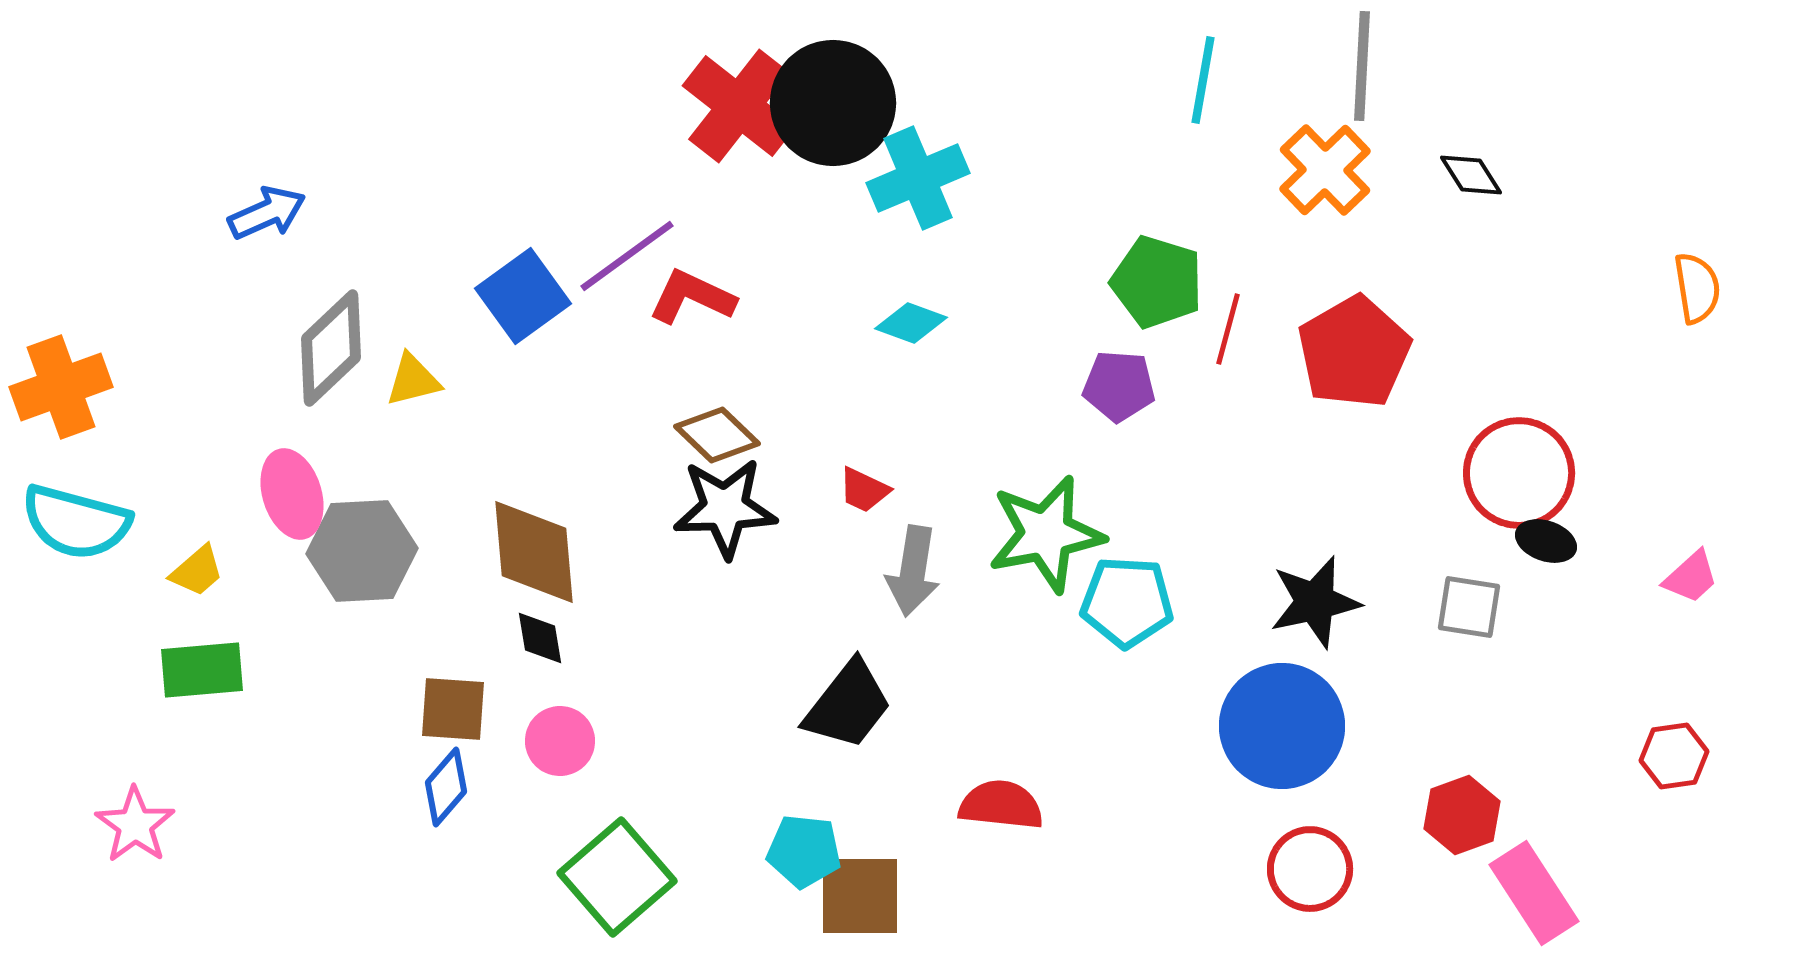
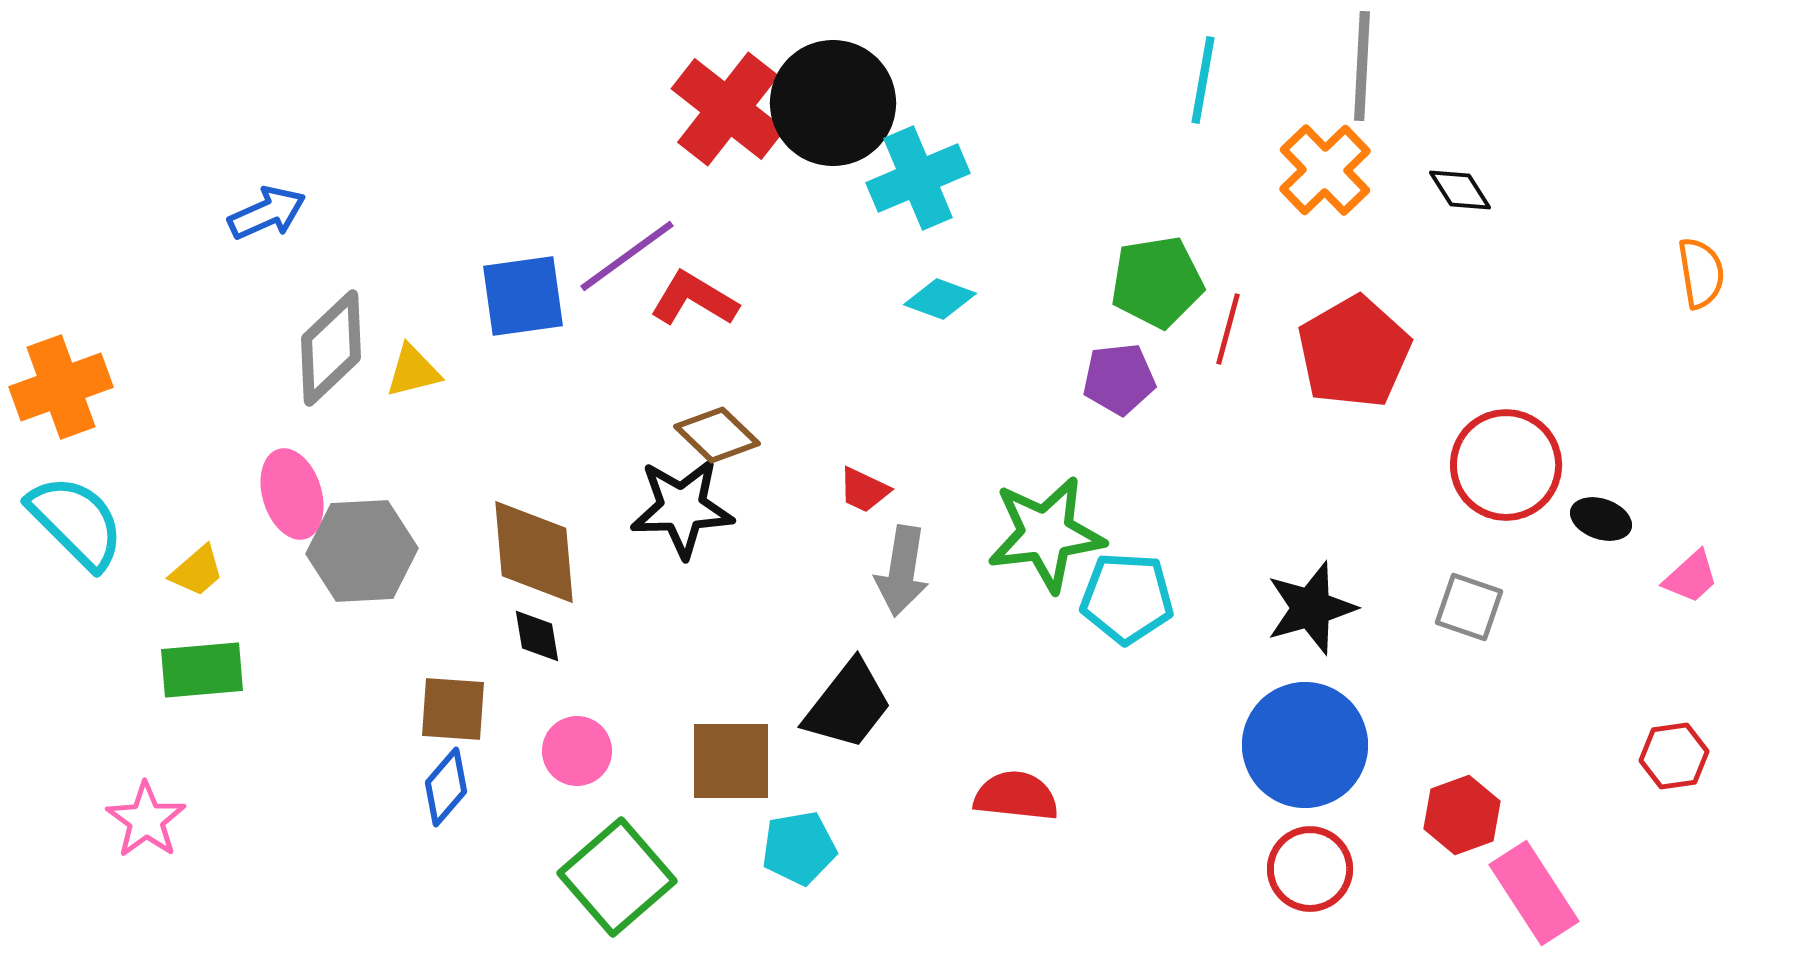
red cross at (739, 106): moved 11 px left, 3 px down
black diamond at (1471, 175): moved 11 px left, 15 px down
green pentagon at (1157, 282): rotated 26 degrees counterclockwise
orange semicircle at (1697, 288): moved 4 px right, 15 px up
blue square at (523, 296): rotated 28 degrees clockwise
red L-shape at (692, 297): moved 2 px right, 2 px down; rotated 6 degrees clockwise
cyan diamond at (911, 323): moved 29 px right, 24 px up
yellow triangle at (413, 380): moved 9 px up
purple pentagon at (1119, 386): moved 7 px up; rotated 10 degrees counterclockwise
red circle at (1519, 473): moved 13 px left, 8 px up
black star at (725, 508): moved 43 px left
cyan semicircle at (76, 522): rotated 150 degrees counterclockwise
green star at (1046, 534): rotated 4 degrees clockwise
black ellipse at (1546, 541): moved 55 px right, 22 px up
gray arrow at (913, 571): moved 11 px left
cyan pentagon at (1127, 602): moved 4 px up
black star at (1315, 602): moved 4 px left, 6 px down; rotated 4 degrees counterclockwise
gray square at (1469, 607): rotated 10 degrees clockwise
black diamond at (540, 638): moved 3 px left, 2 px up
blue circle at (1282, 726): moved 23 px right, 19 px down
pink circle at (560, 741): moved 17 px right, 10 px down
red semicircle at (1001, 805): moved 15 px right, 9 px up
pink star at (135, 825): moved 11 px right, 5 px up
cyan pentagon at (804, 851): moved 5 px left, 3 px up; rotated 16 degrees counterclockwise
brown square at (860, 896): moved 129 px left, 135 px up
